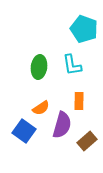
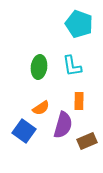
cyan pentagon: moved 5 px left, 5 px up
cyan L-shape: moved 1 px down
purple semicircle: moved 1 px right
brown rectangle: rotated 18 degrees clockwise
